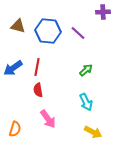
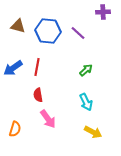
red semicircle: moved 5 px down
